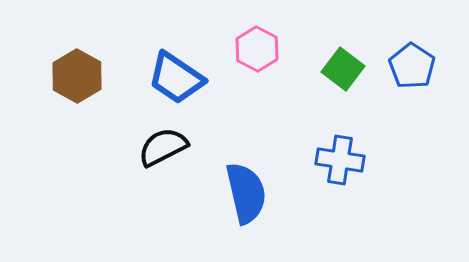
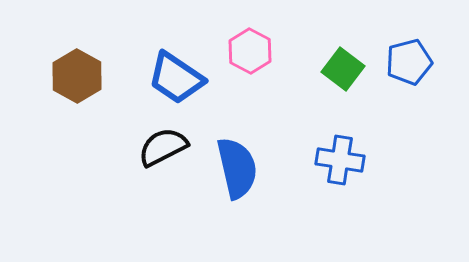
pink hexagon: moved 7 px left, 2 px down
blue pentagon: moved 3 px left, 4 px up; rotated 24 degrees clockwise
blue semicircle: moved 9 px left, 25 px up
